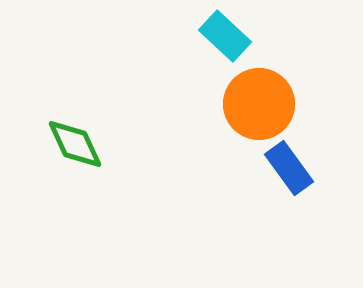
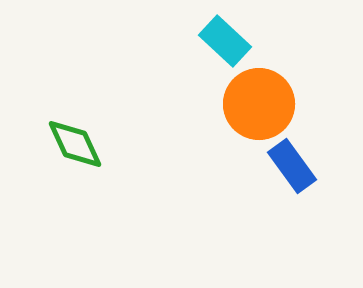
cyan rectangle: moved 5 px down
blue rectangle: moved 3 px right, 2 px up
